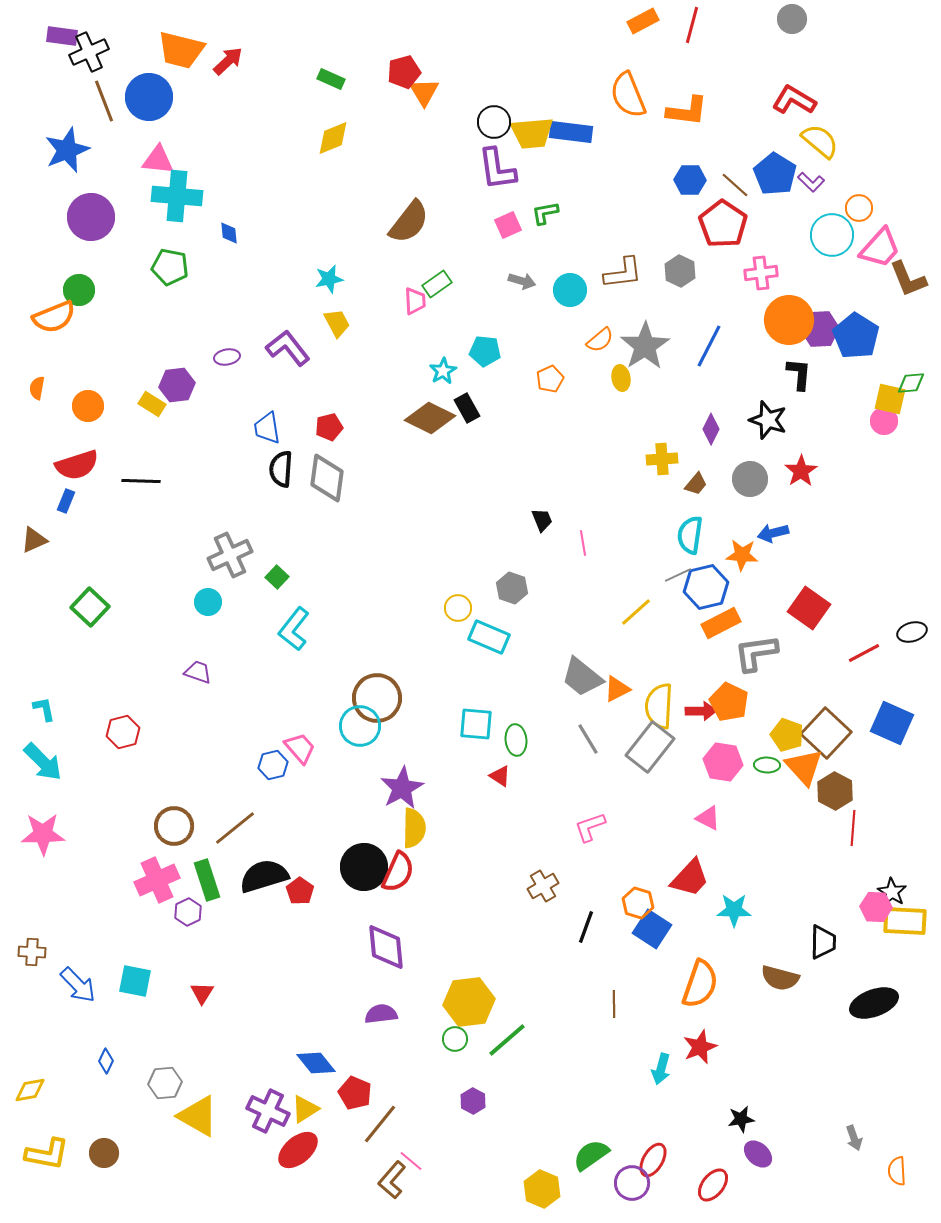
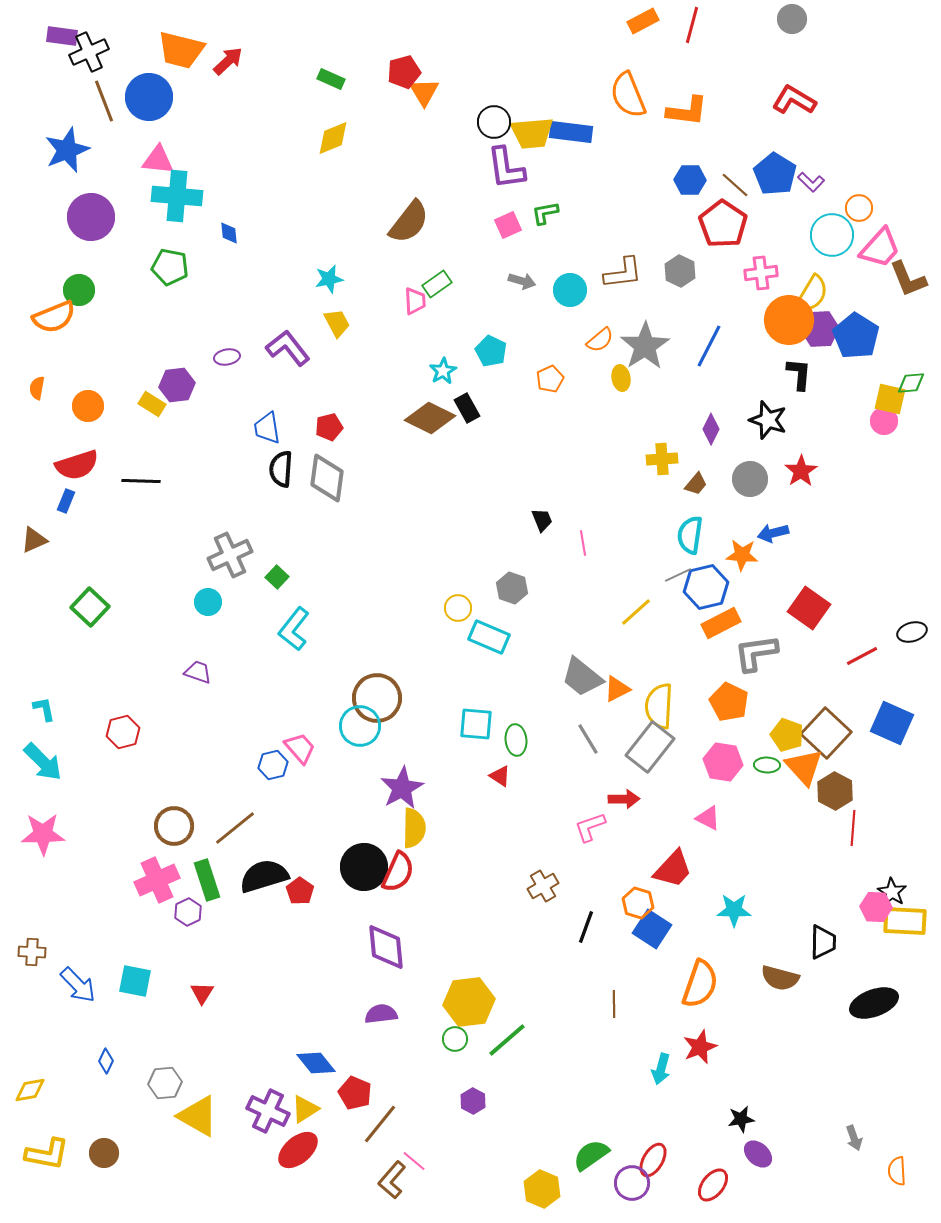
yellow semicircle at (820, 141): moved 8 px left, 153 px down; rotated 81 degrees clockwise
purple L-shape at (497, 169): moved 9 px right, 1 px up
cyan pentagon at (485, 351): moved 6 px right; rotated 20 degrees clockwise
red line at (864, 653): moved 2 px left, 3 px down
red arrow at (701, 711): moved 77 px left, 88 px down
red trapezoid at (690, 878): moved 17 px left, 9 px up
pink line at (411, 1161): moved 3 px right
